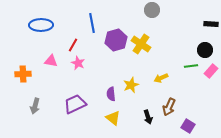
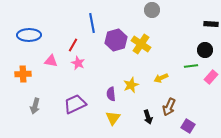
blue ellipse: moved 12 px left, 10 px down
pink rectangle: moved 6 px down
yellow triangle: rotated 28 degrees clockwise
